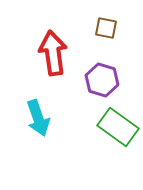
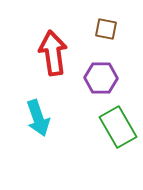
brown square: moved 1 px down
purple hexagon: moved 1 px left, 2 px up; rotated 16 degrees counterclockwise
green rectangle: rotated 24 degrees clockwise
